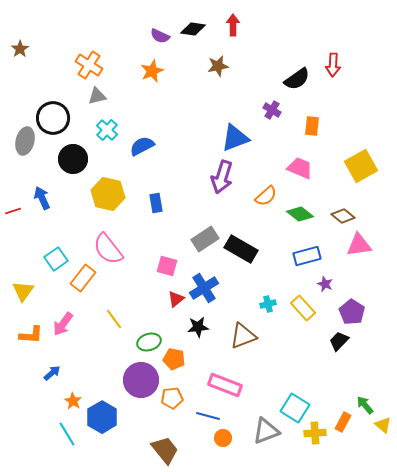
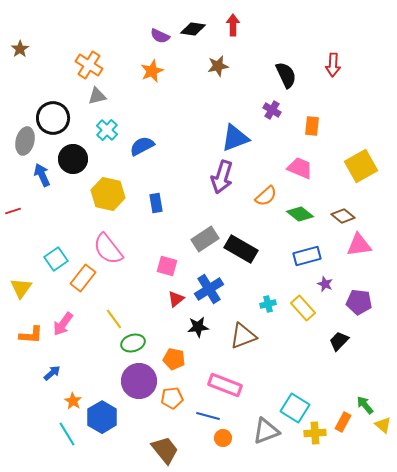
black semicircle at (297, 79): moved 11 px left, 4 px up; rotated 80 degrees counterclockwise
blue arrow at (42, 198): moved 23 px up
blue cross at (204, 288): moved 5 px right, 1 px down
yellow triangle at (23, 291): moved 2 px left, 3 px up
purple pentagon at (352, 312): moved 7 px right, 10 px up; rotated 25 degrees counterclockwise
green ellipse at (149, 342): moved 16 px left, 1 px down
purple circle at (141, 380): moved 2 px left, 1 px down
